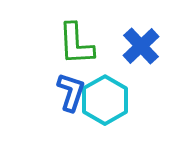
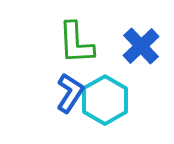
green L-shape: moved 1 px up
blue L-shape: moved 1 px left, 1 px down; rotated 15 degrees clockwise
